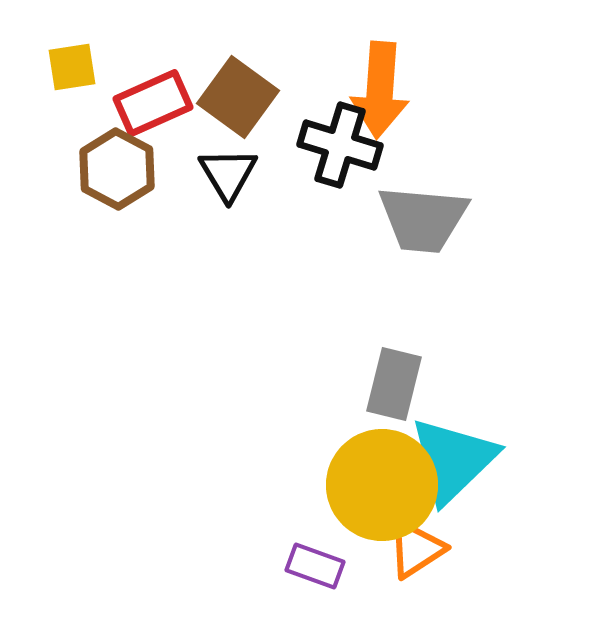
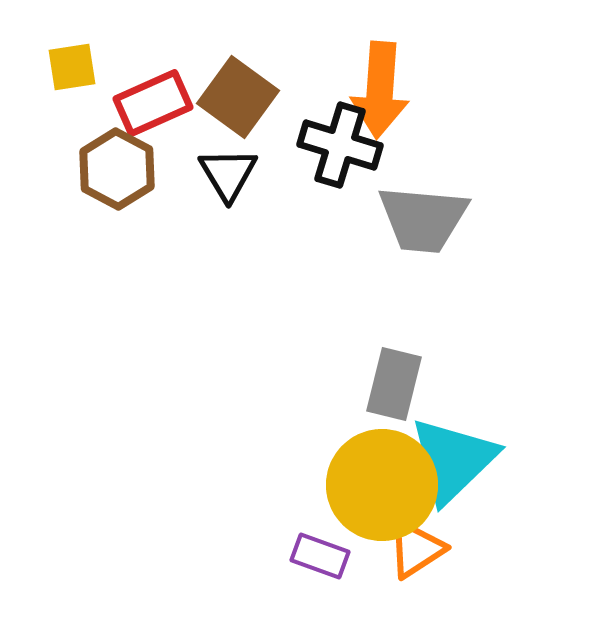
purple rectangle: moved 5 px right, 10 px up
